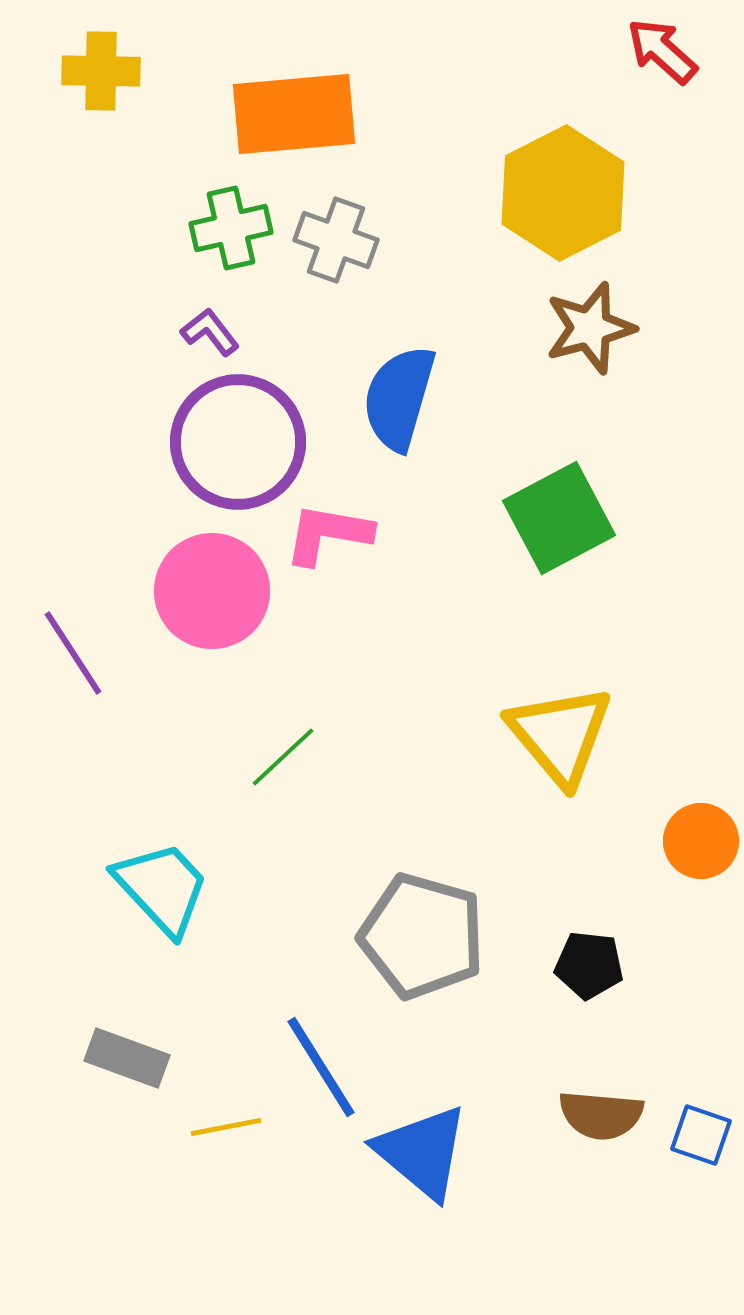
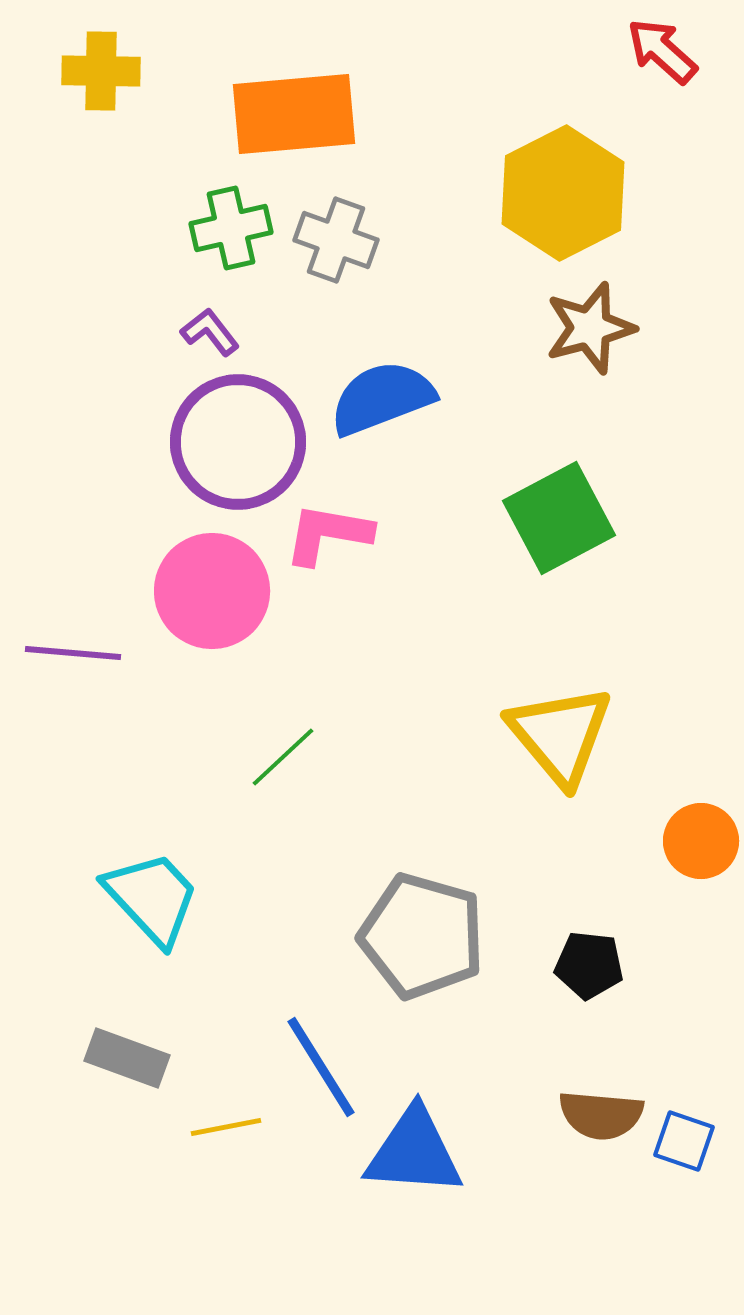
blue semicircle: moved 17 px left; rotated 53 degrees clockwise
purple line: rotated 52 degrees counterclockwise
cyan trapezoid: moved 10 px left, 10 px down
blue square: moved 17 px left, 6 px down
blue triangle: moved 8 px left; rotated 36 degrees counterclockwise
